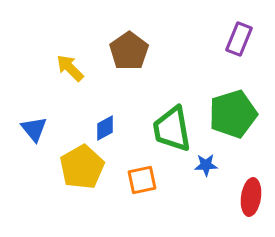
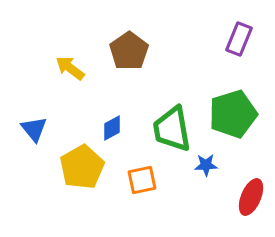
yellow arrow: rotated 8 degrees counterclockwise
blue diamond: moved 7 px right
red ellipse: rotated 15 degrees clockwise
